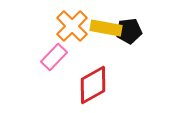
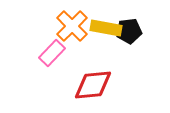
pink rectangle: moved 2 px left, 4 px up
red diamond: rotated 24 degrees clockwise
